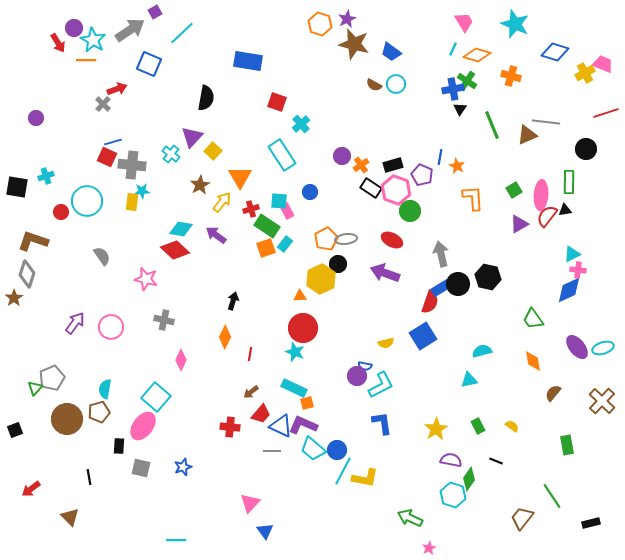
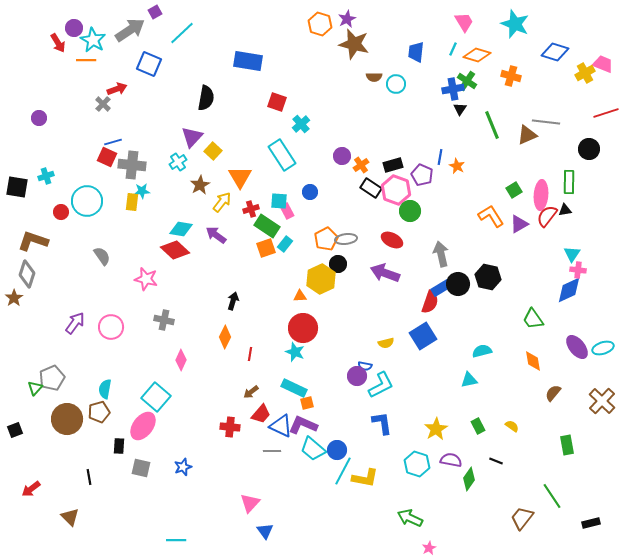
blue trapezoid at (391, 52): moved 25 px right; rotated 60 degrees clockwise
brown semicircle at (374, 85): moved 8 px up; rotated 28 degrees counterclockwise
purple circle at (36, 118): moved 3 px right
black circle at (586, 149): moved 3 px right
cyan cross at (171, 154): moved 7 px right, 8 px down; rotated 18 degrees clockwise
orange L-shape at (473, 198): moved 18 px right, 18 px down; rotated 28 degrees counterclockwise
cyan triangle at (572, 254): rotated 30 degrees counterclockwise
cyan hexagon at (453, 495): moved 36 px left, 31 px up
